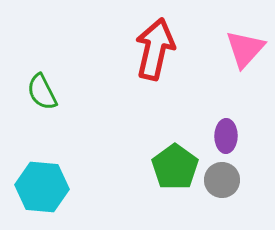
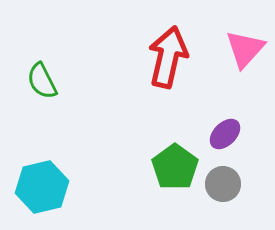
red arrow: moved 13 px right, 8 px down
green semicircle: moved 11 px up
purple ellipse: moved 1 px left, 2 px up; rotated 44 degrees clockwise
gray circle: moved 1 px right, 4 px down
cyan hexagon: rotated 18 degrees counterclockwise
